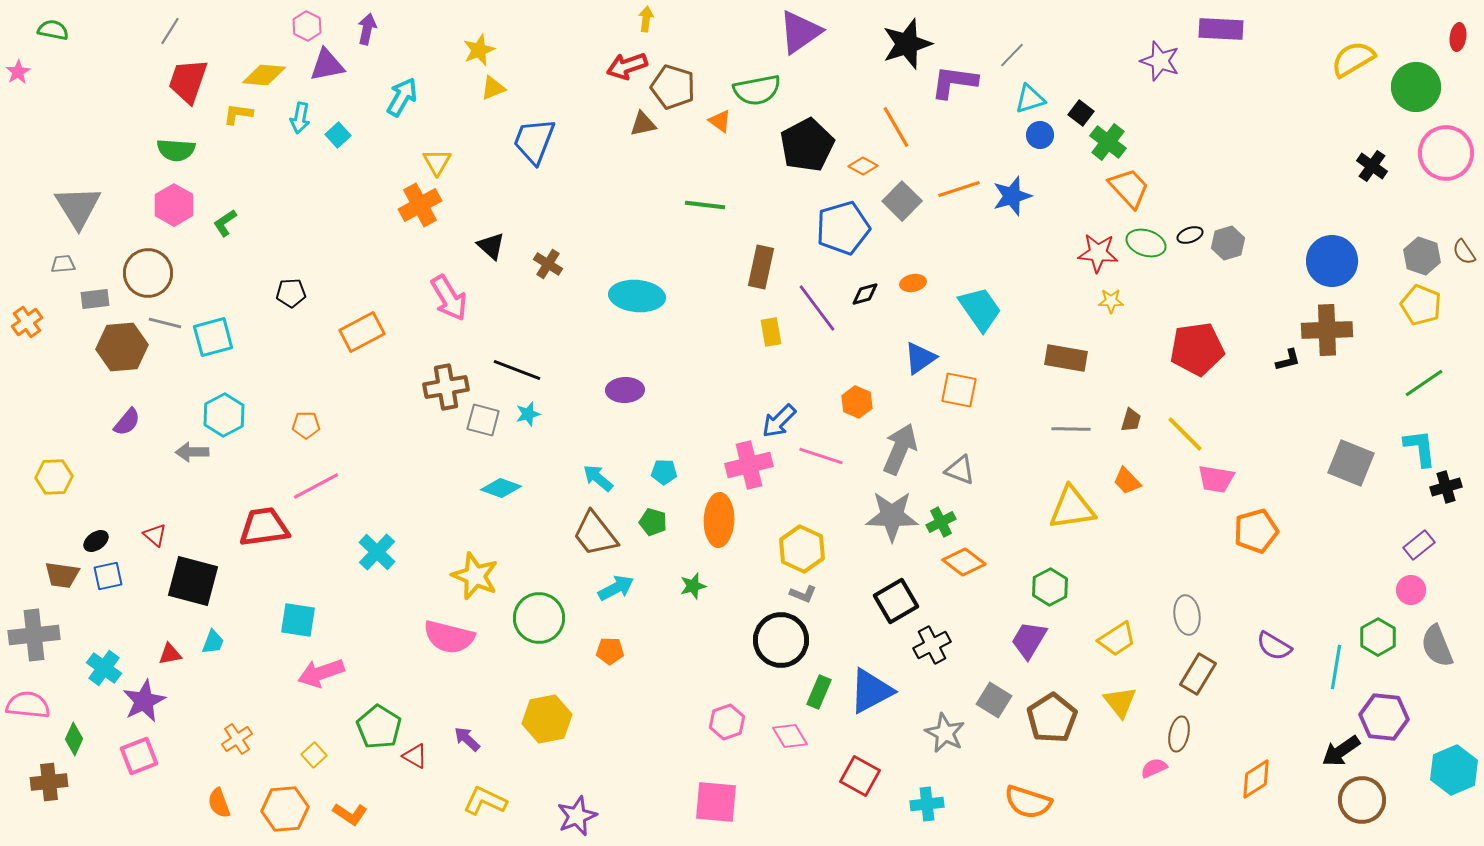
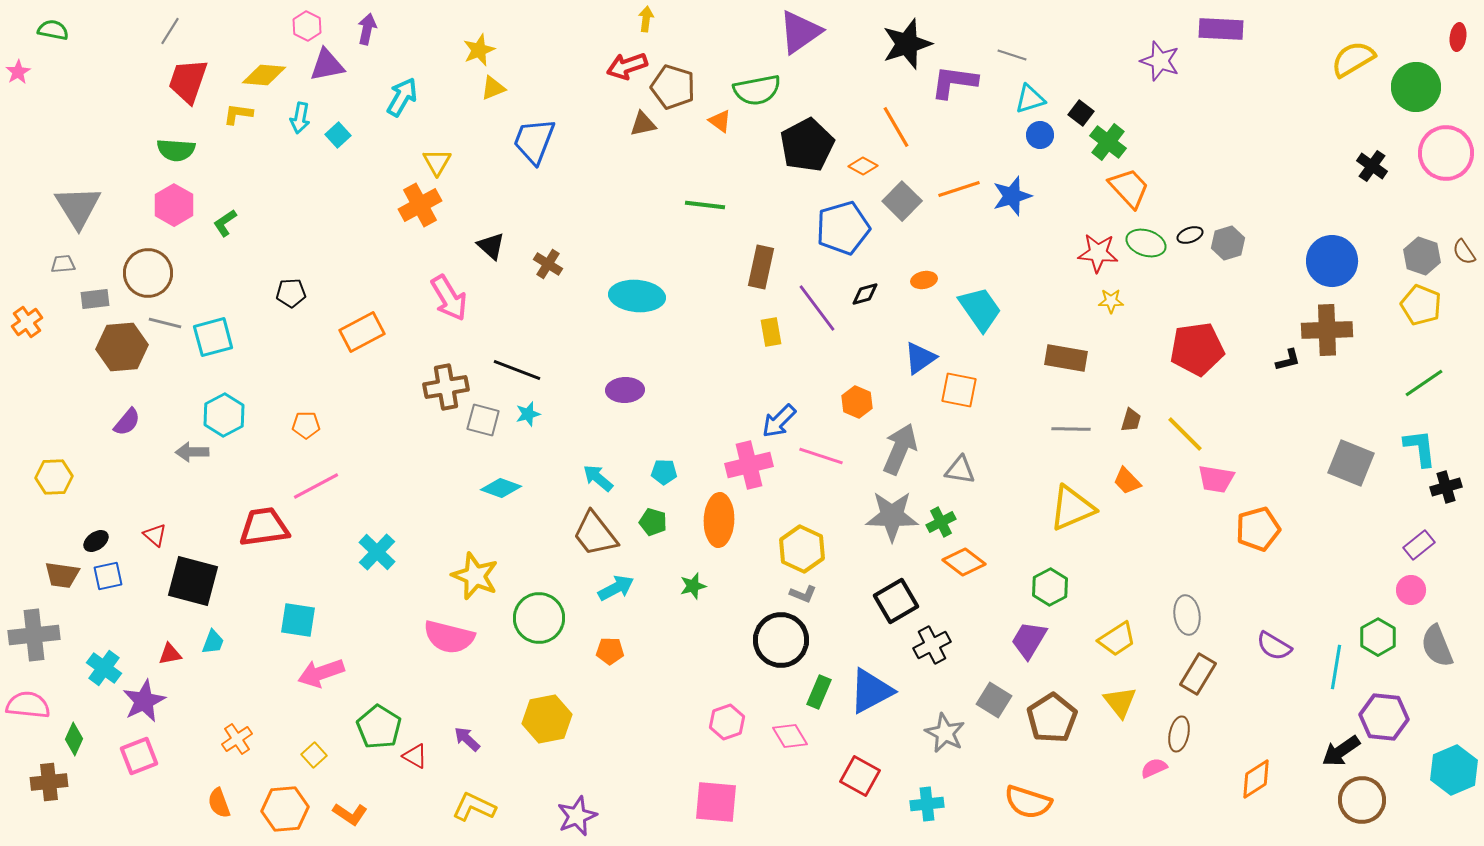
gray line at (1012, 55): rotated 64 degrees clockwise
orange ellipse at (913, 283): moved 11 px right, 3 px up
gray triangle at (960, 470): rotated 12 degrees counterclockwise
yellow triangle at (1072, 508): rotated 15 degrees counterclockwise
orange pentagon at (1256, 531): moved 2 px right, 2 px up
yellow L-shape at (485, 801): moved 11 px left, 6 px down
